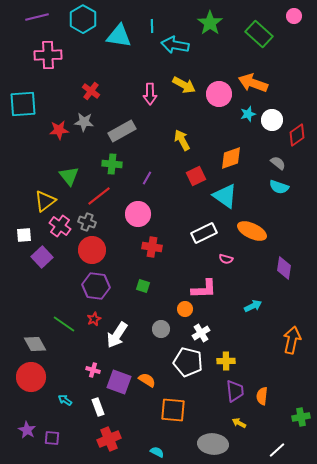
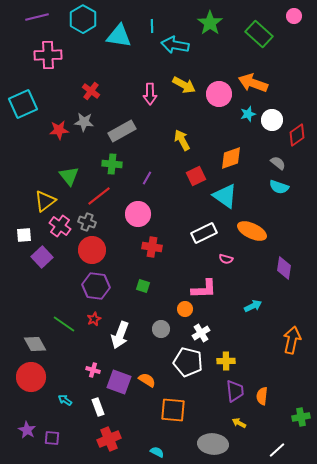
cyan square at (23, 104): rotated 20 degrees counterclockwise
white arrow at (117, 335): moved 3 px right; rotated 12 degrees counterclockwise
